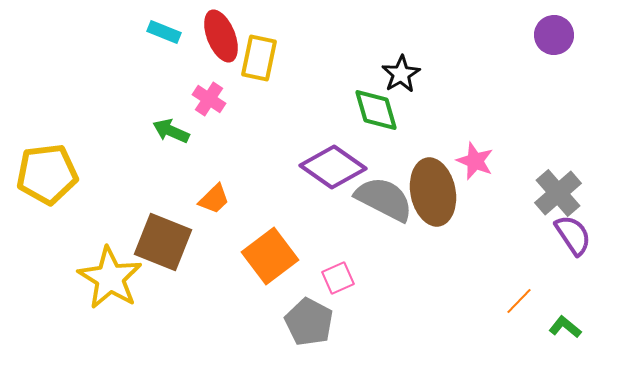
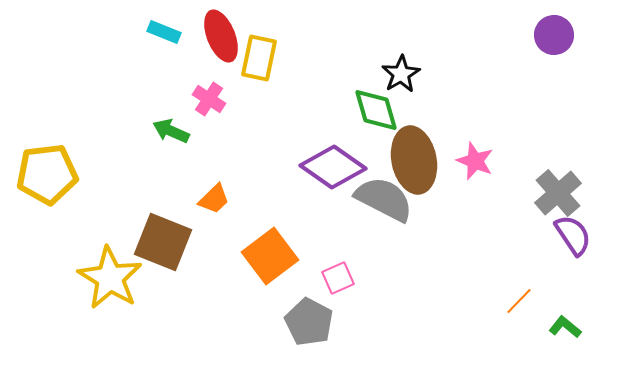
brown ellipse: moved 19 px left, 32 px up
